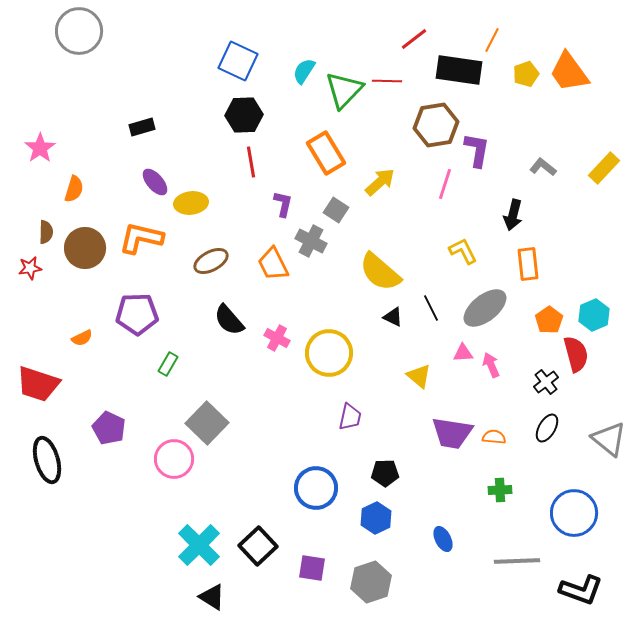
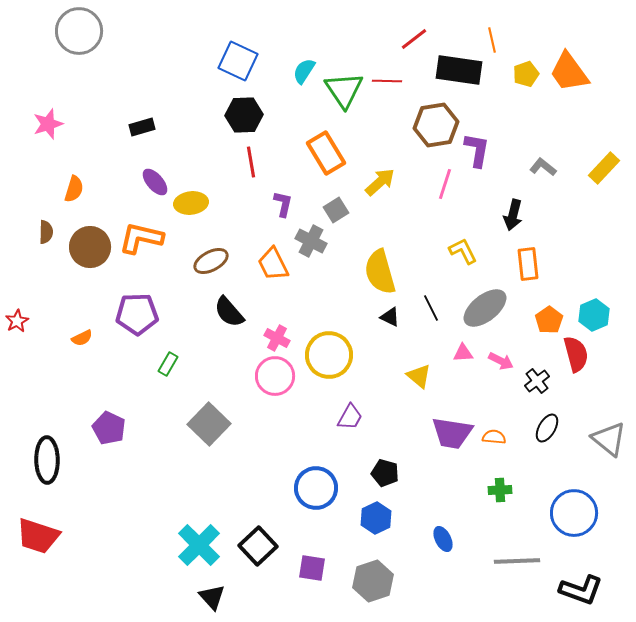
orange line at (492, 40): rotated 40 degrees counterclockwise
green triangle at (344, 90): rotated 18 degrees counterclockwise
pink star at (40, 148): moved 8 px right, 24 px up; rotated 16 degrees clockwise
gray square at (336, 210): rotated 25 degrees clockwise
brown circle at (85, 248): moved 5 px right, 1 px up
red star at (30, 268): moved 13 px left, 53 px down; rotated 20 degrees counterclockwise
yellow semicircle at (380, 272): rotated 33 degrees clockwise
black triangle at (393, 317): moved 3 px left
black semicircle at (229, 320): moved 8 px up
yellow circle at (329, 353): moved 2 px down
pink arrow at (491, 365): moved 10 px right, 4 px up; rotated 140 degrees clockwise
black cross at (546, 382): moved 9 px left, 1 px up
red trapezoid at (38, 384): moved 152 px down
purple trapezoid at (350, 417): rotated 16 degrees clockwise
gray square at (207, 423): moved 2 px right, 1 px down
pink circle at (174, 459): moved 101 px right, 83 px up
black ellipse at (47, 460): rotated 15 degrees clockwise
black pentagon at (385, 473): rotated 16 degrees clockwise
gray hexagon at (371, 582): moved 2 px right, 1 px up
black triangle at (212, 597): rotated 16 degrees clockwise
